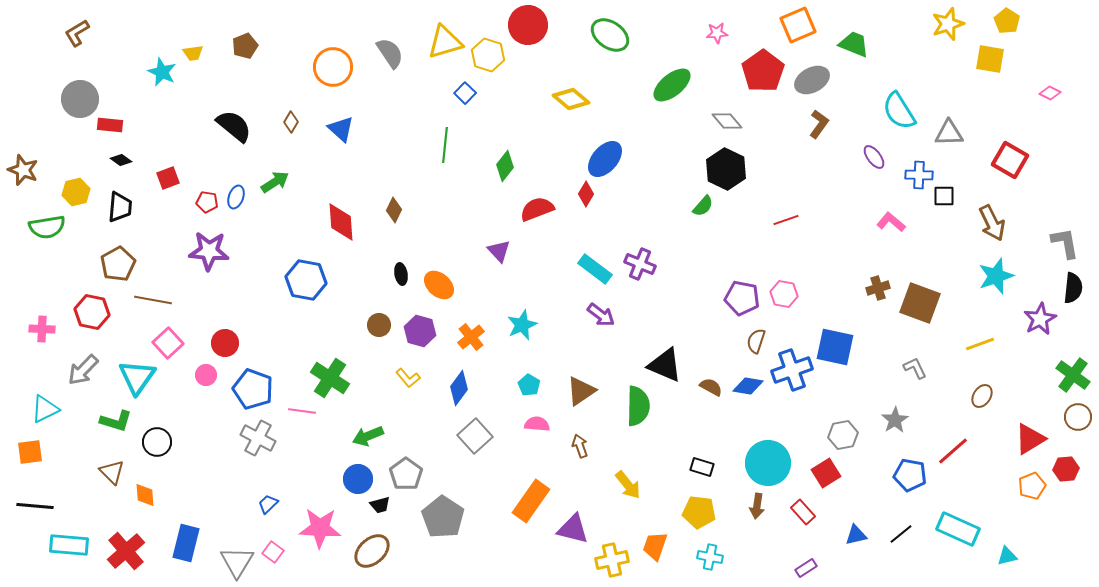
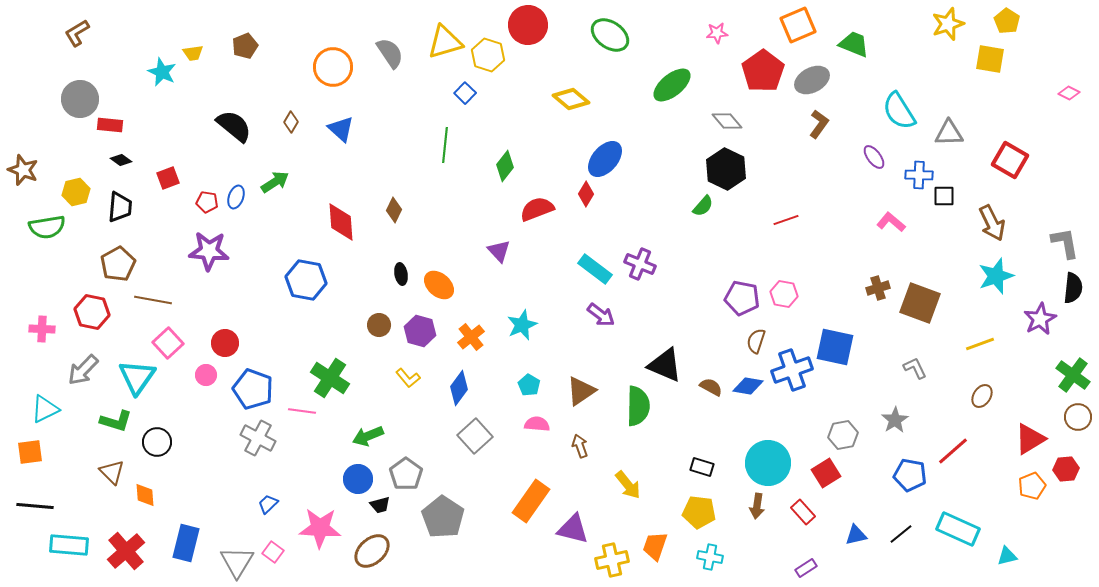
pink diamond at (1050, 93): moved 19 px right
